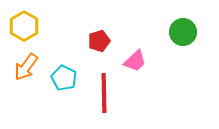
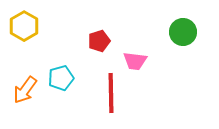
pink trapezoid: rotated 50 degrees clockwise
orange arrow: moved 1 px left, 23 px down
cyan pentagon: moved 3 px left; rotated 30 degrees clockwise
red line: moved 7 px right
